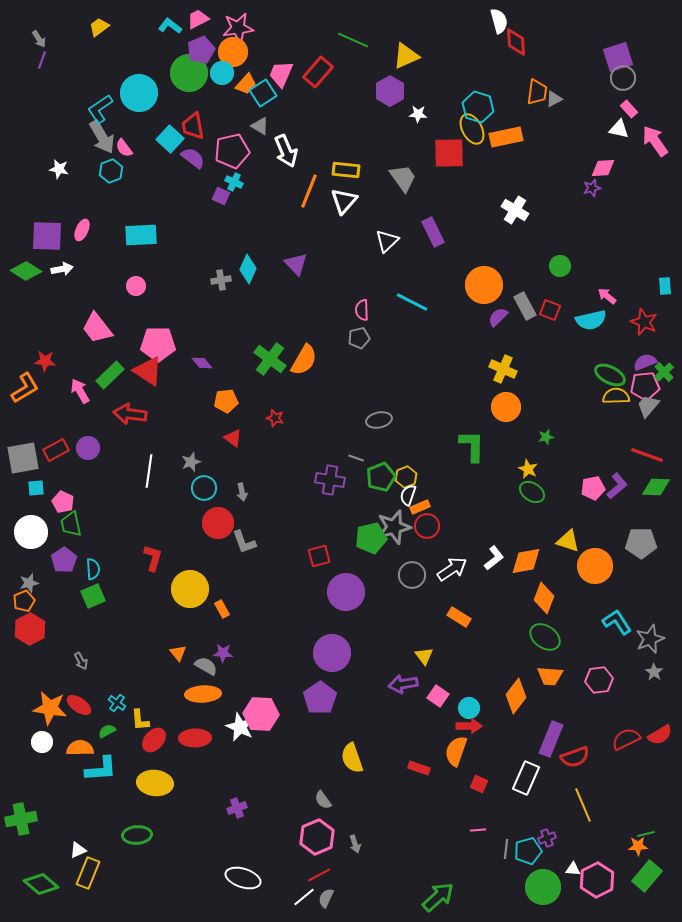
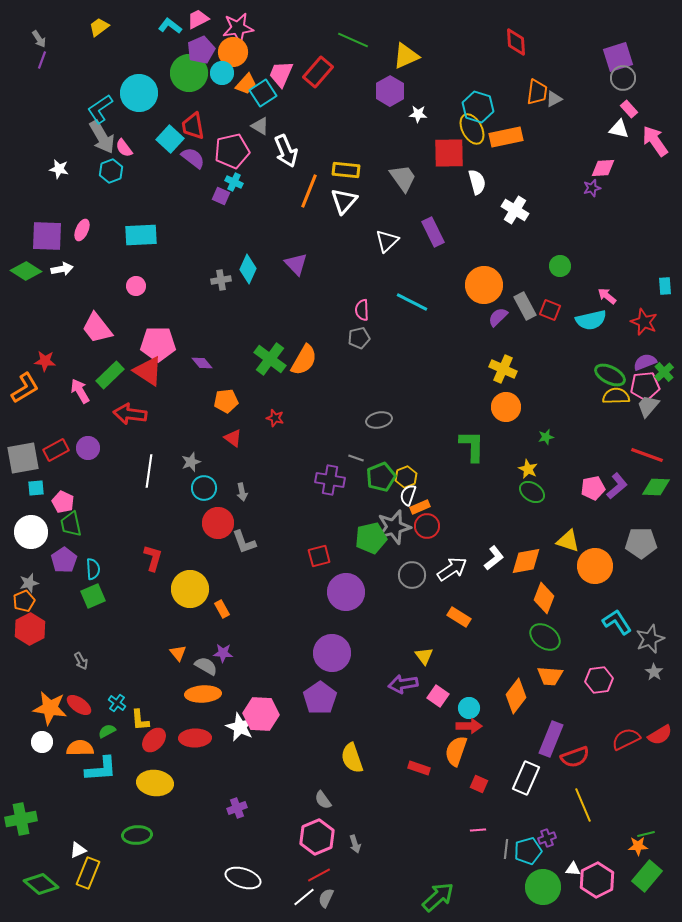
white semicircle at (499, 21): moved 22 px left, 161 px down
